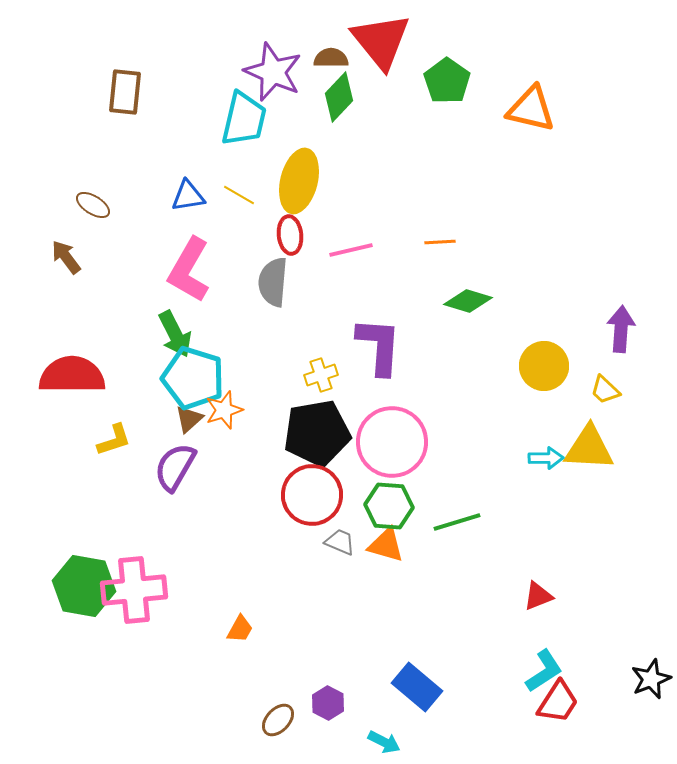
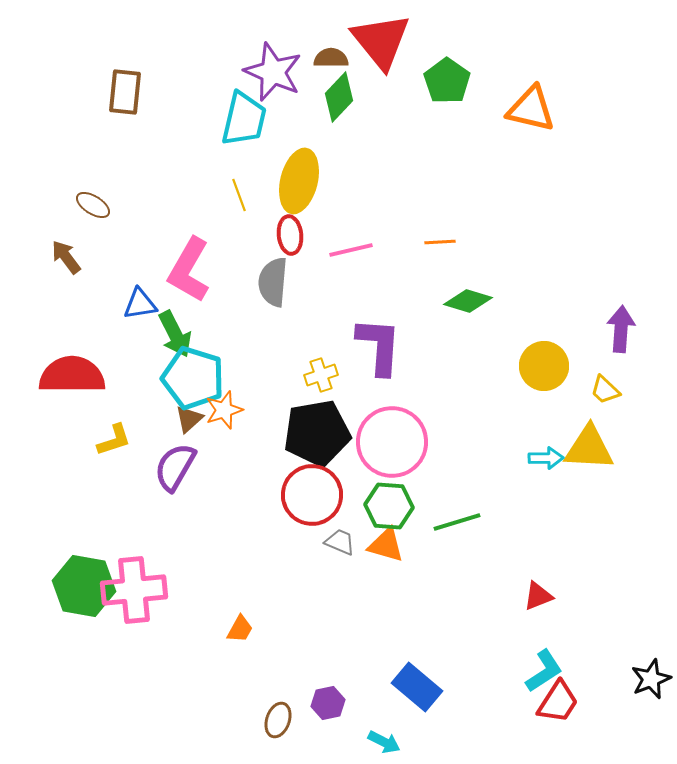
yellow line at (239, 195): rotated 40 degrees clockwise
blue triangle at (188, 196): moved 48 px left, 108 px down
purple hexagon at (328, 703): rotated 20 degrees clockwise
brown ellipse at (278, 720): rotated 24 degrees counterclockwise
